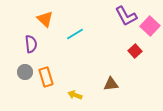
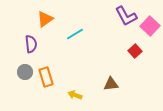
orange triangle: rotated 42 degrees clockwise
